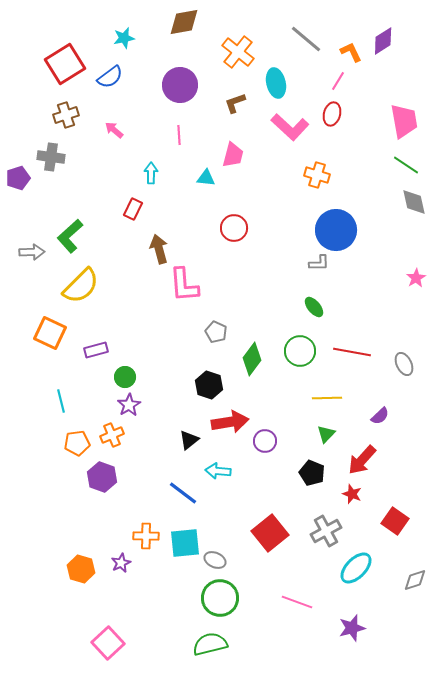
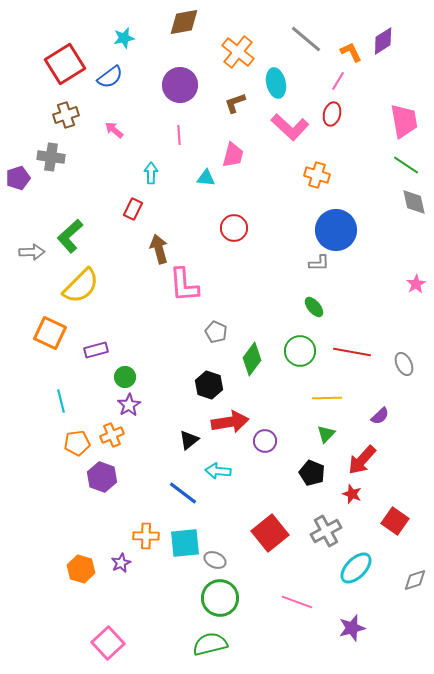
pink star at (416, 278): moved 6 px down
